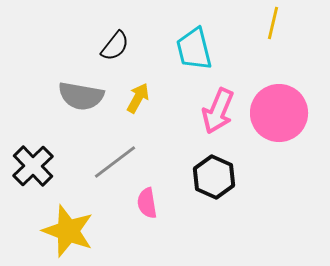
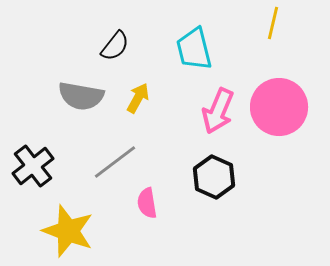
pink circle: moved 6 px up
black cross: rotated 6 degrees clockwise
